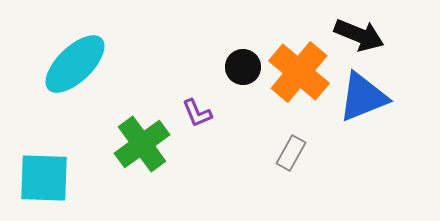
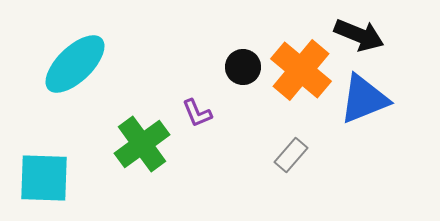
orange cross: moved 2 px right, 2 px up
blue triangle: moved 1 px right, 2 px down
gray rectangle: moved 2 px down; rotated 12 degrees clockwise
